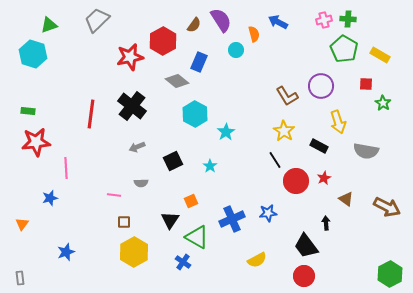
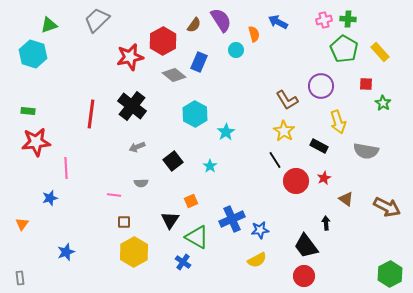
yellow rectangle at (380, 55): moved 3 px up; rotated 18 degrees clockwise
gray diamond at (177, 81): moved 3 px left, 6 px up
brown L-shape at (287, 96): moved 4 px down
black square at (173, 161): rotated 12 degrees counterclockwise
blue star at (268, 213): moved 8 px left, 17 px down
